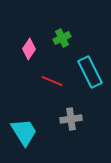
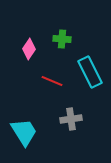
green cross: moved 1 px down; rotated 30 degrees clockwise
